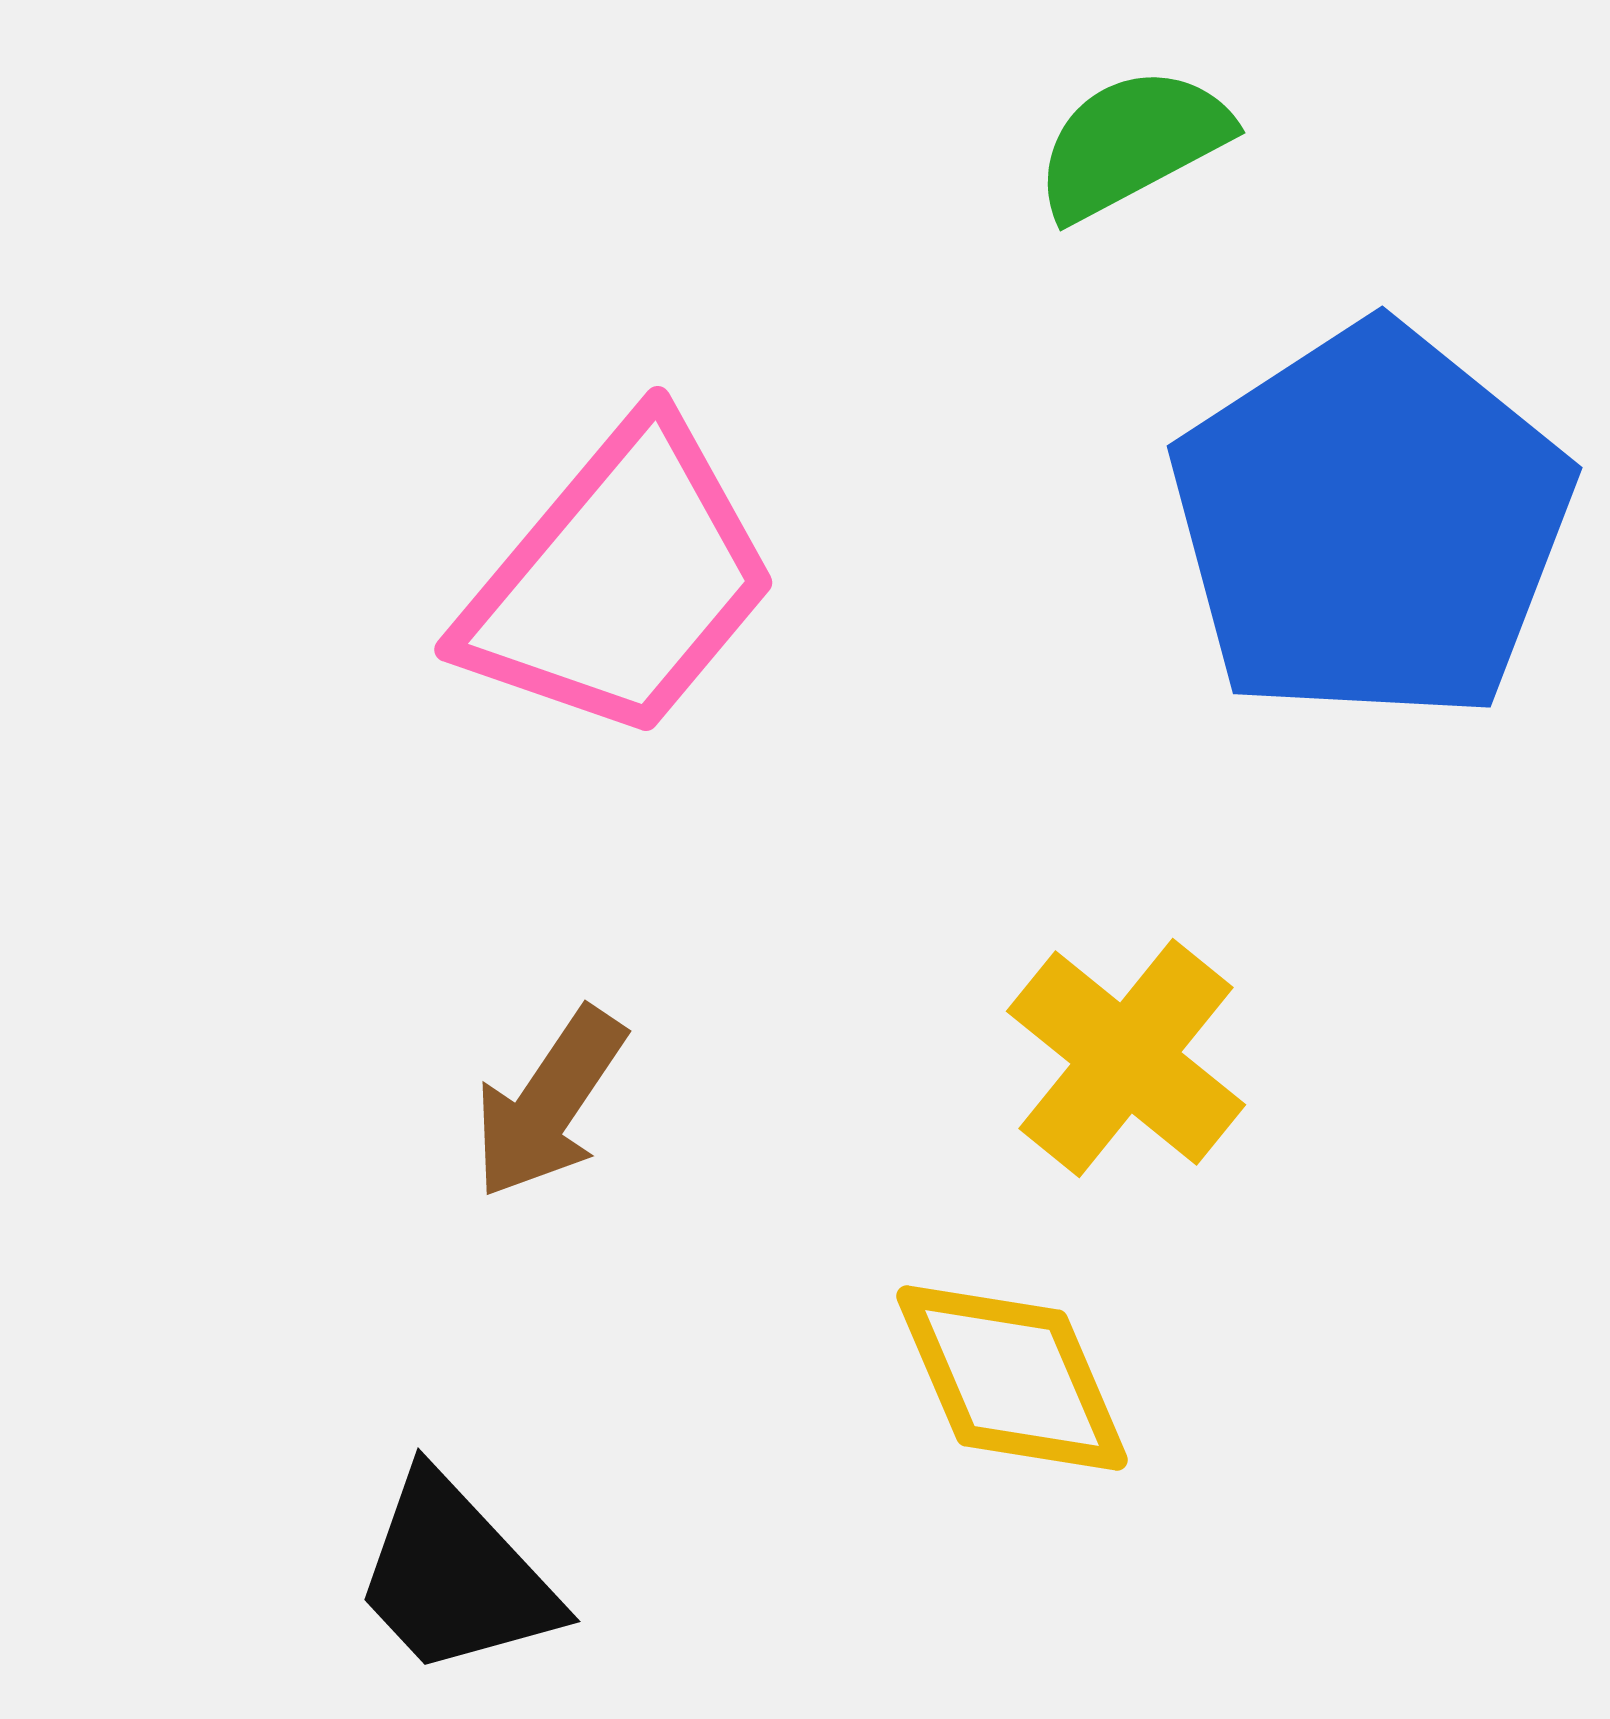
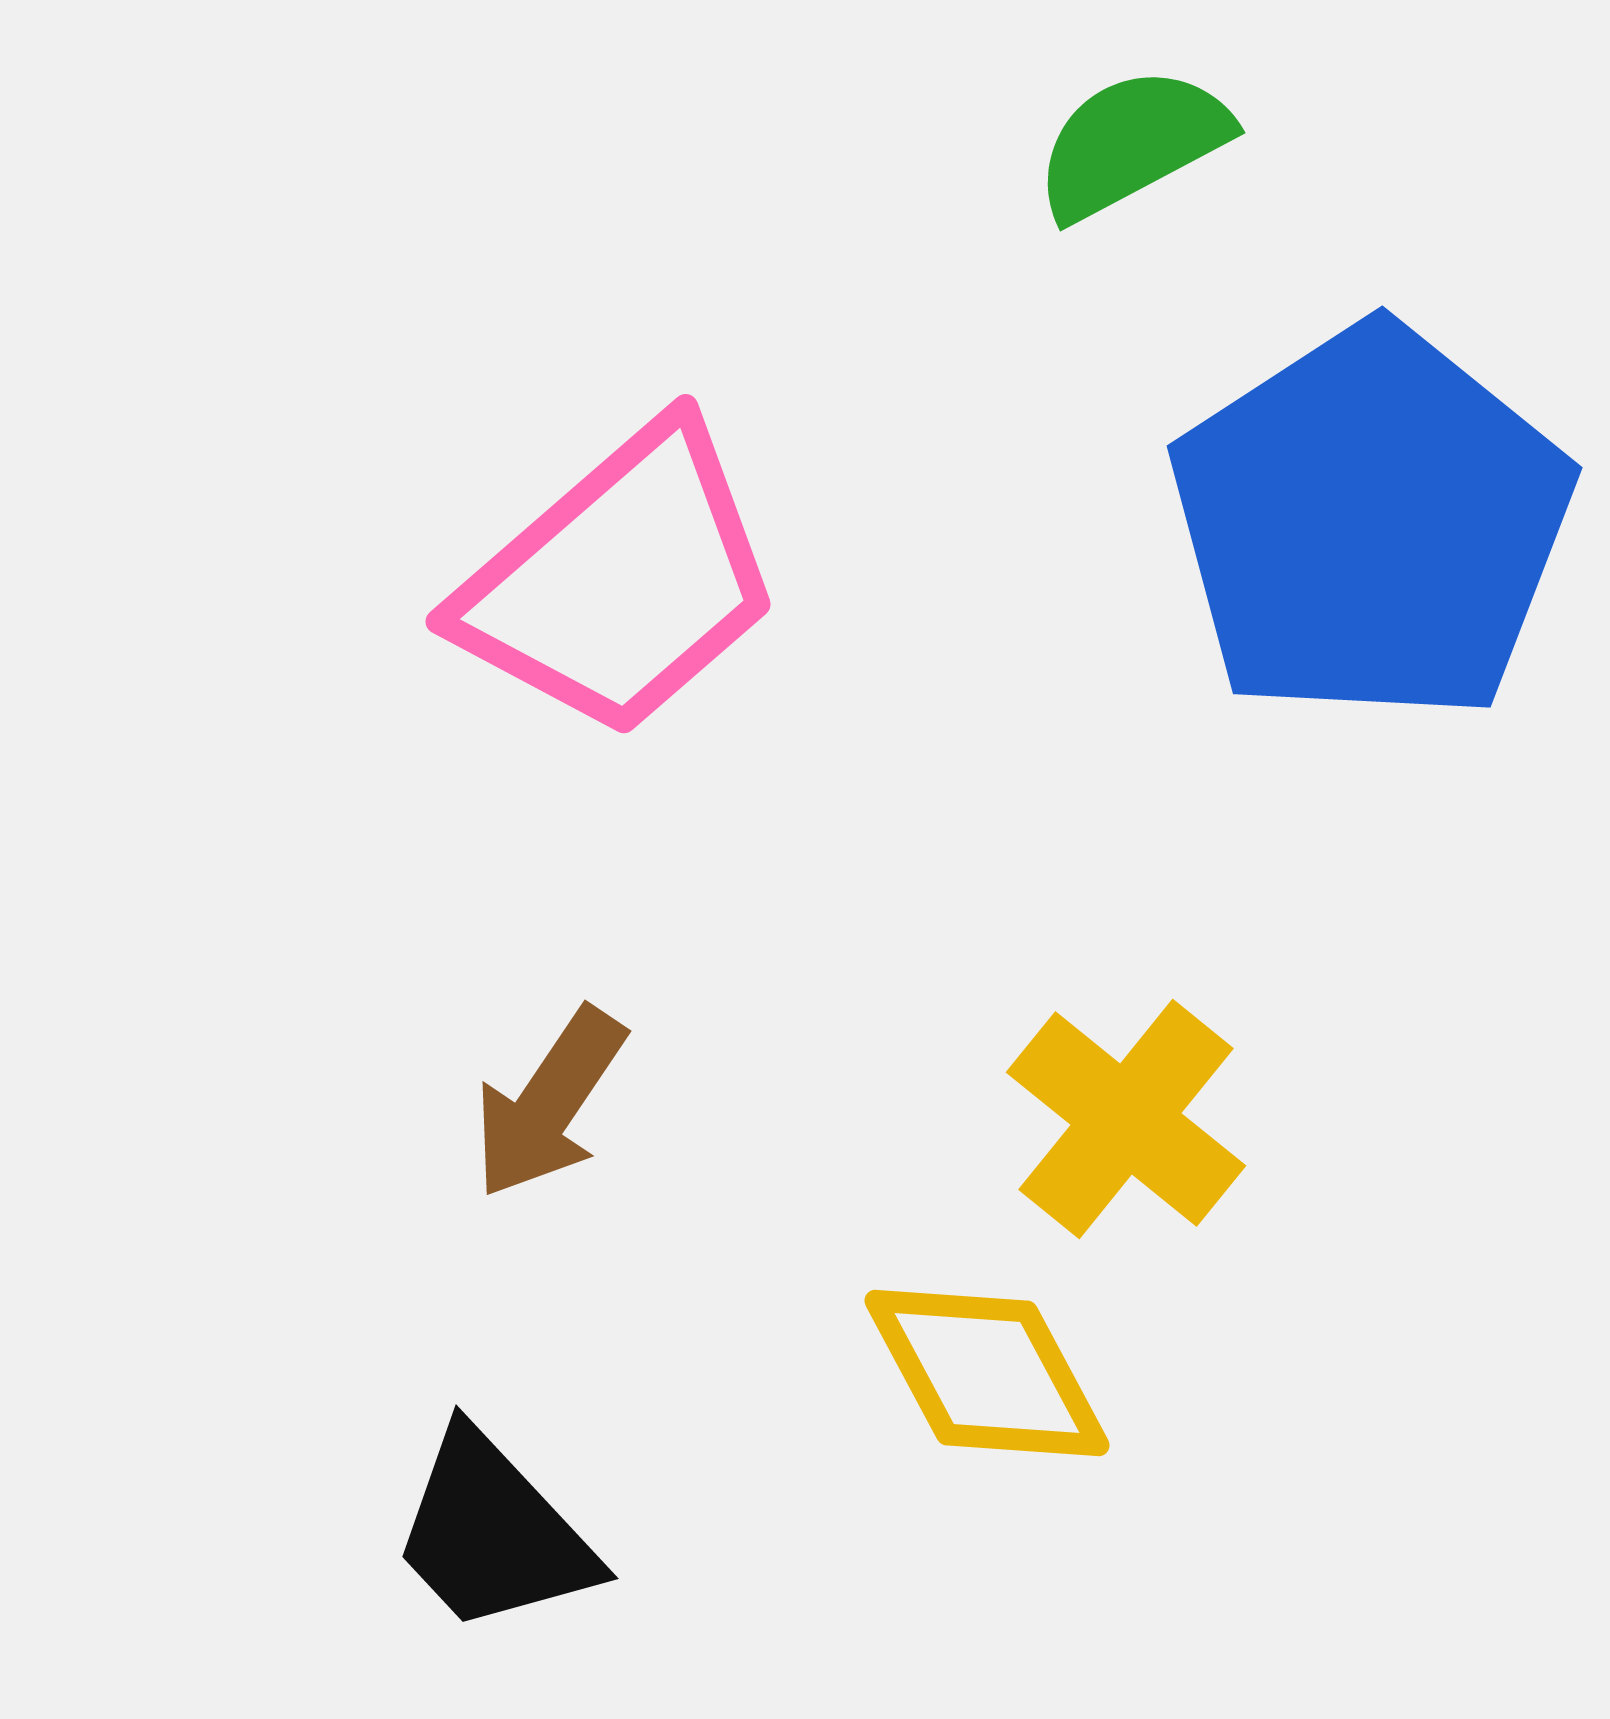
pink trapezoid: rotated 9 degrees clockwise
yellow cross: moved 61 px down
yellow diamond: moved 25 px left, 5 px up; rotated 5 degrees counterclockwise
black trapezoid: moved 38 px right, 43 px up
